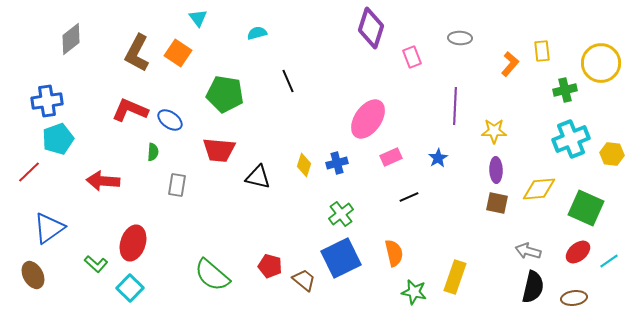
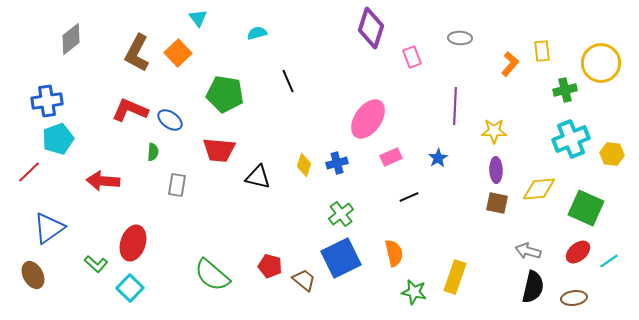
orange square at (178, 53): rotated 12 degrees clockwise
